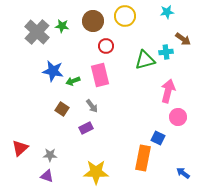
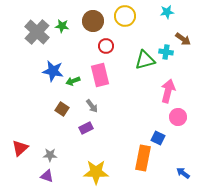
cyan cross: rotated 16 degrees clockwise
